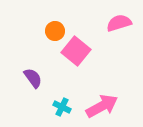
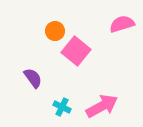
pink semicircle: moved 3 px right, 1 px down
